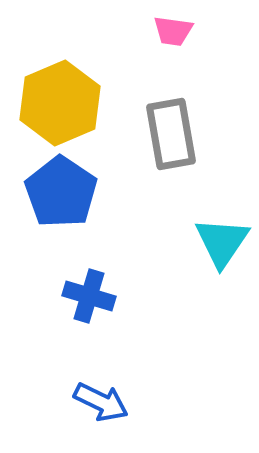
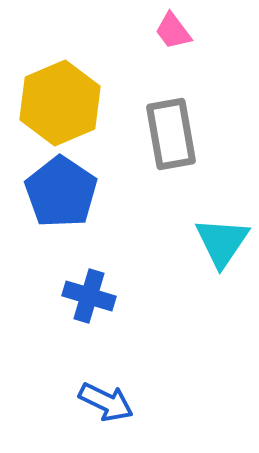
pink trapezoid: rotated 45 degrees clockwise
blue arrow: moved 5 px right
